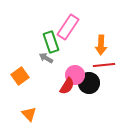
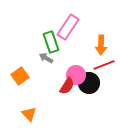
red line: rotated 15 degrees counterclockwise
pink circle: moved 1 px right
